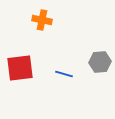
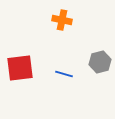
orange cross: moved 20 px right
gray hexagon: rotated 10 degrees counterclockwise
